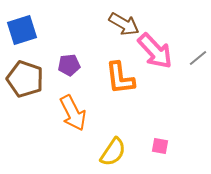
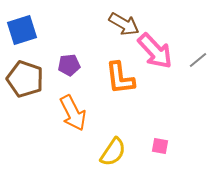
gray line: moved 2 px down
